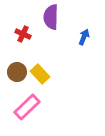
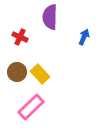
purple semicircle: moved 1 px left
red cross: moved 3 px left, 3 px down
pink rectangle: moved 4 px right
